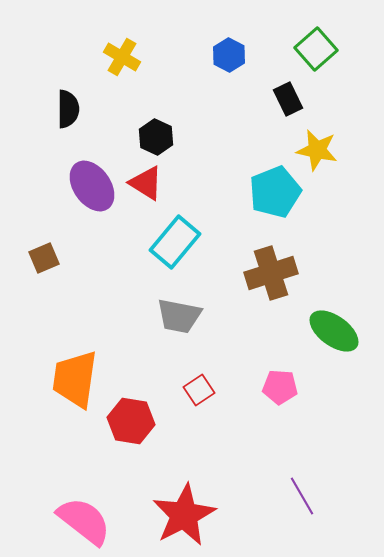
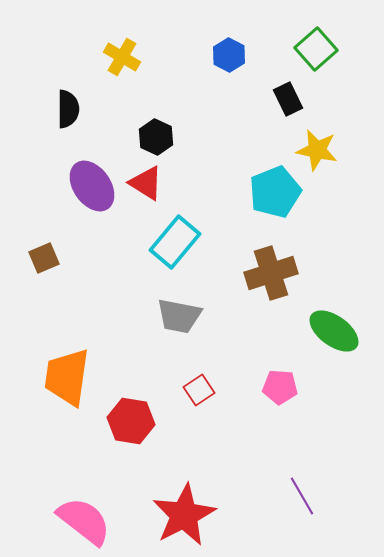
orange trapezoid: moved 8 px left, 2 px up
